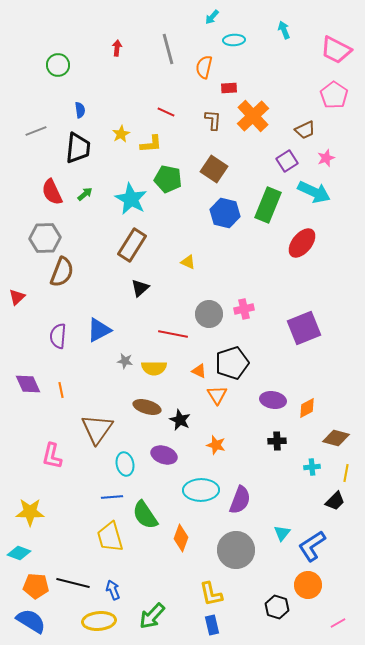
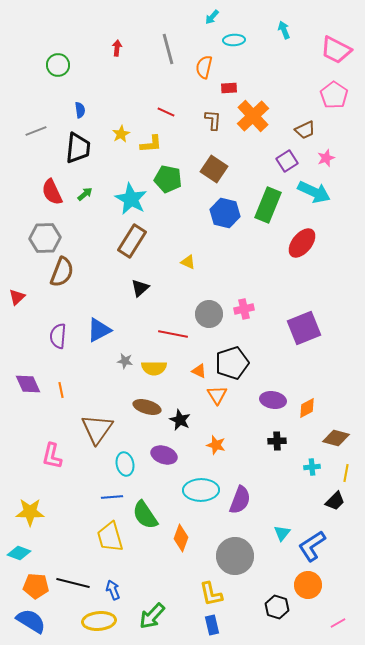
brown rectangle at (132, 245): moved 4 px up
gray circle at (236, 550): moved 1 px left, 6 px down
